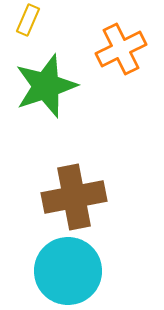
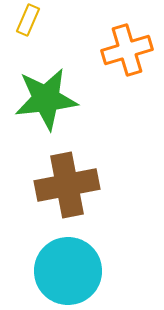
orange cross: moved 6 px right, 1 px down; rotated 9 degrees clockwise
green star: moved 13 px down; rotated 12 degrees clockwise
brown cross: moved 7 px left, 12 px up
